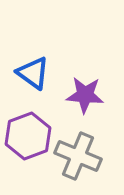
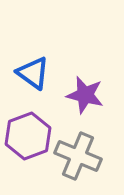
purple star: rotated 9 degrees clockwise
